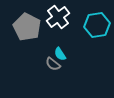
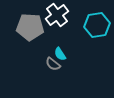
white cross: moved 1 px left, 2 px up
gray pentagon: moved 3 px right; rotated 24 degrees counterclockwise
